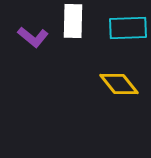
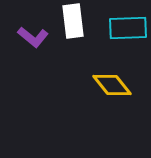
white rectangle: rotated 8 degrees counterclockwise
yellow diamond: moved 7 px left, 1 px down
